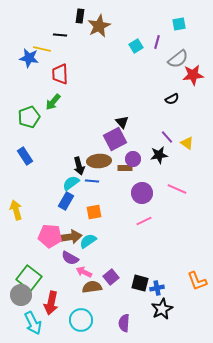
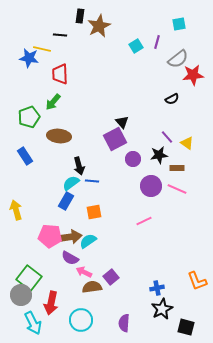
brown ellipse at (99, 161): moved 40 px left, 25 px up; rotated 10 degrees clockwise
brown rectangle at (125, 168): moved 52 px right
purple circle at (142, 193): moved 9 px right, 7 px up
black square at (140, 283): moved 46 px right, 44 px down
